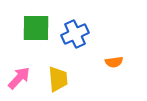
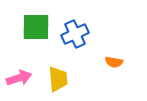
green square: moved 1 px up
orange semicircle: rotated 18 degrees clockwise
pink arrow: rotated 30 degrees clockwise
